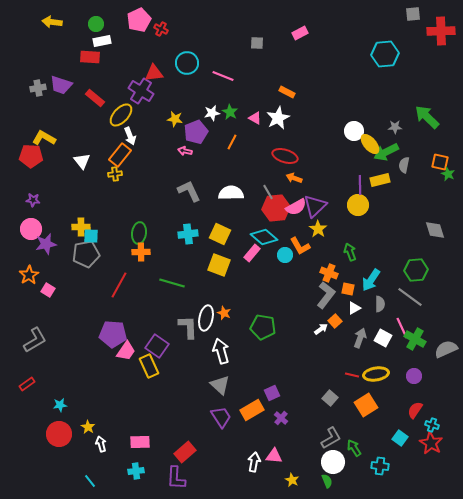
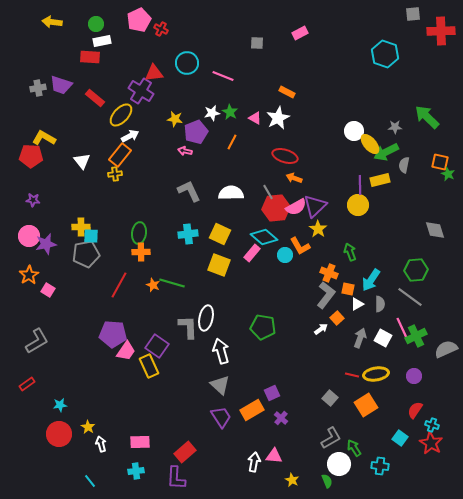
cyan hexagon at (385, 54): rotated 24 degrees clockwise
white arrow at (130, 136): rotated 96 degrees counterclockwise
pink circle at (31, 229): moved 2 px left, 7 px down
white triangle at (354, 308): moved 3 px right, 4 px up
orange star at (224, 313): moved 71 px left, 28 px up
orange square at (335, 321): moved 2 px right, 3 px up
green cross at (415, 339): moved 1 px right, 3 px up; rotated 35 degrees clockwise
gray L-shape at (35, 340): moved 2 px right, 1 px down
white circle at (333, 462): moved 6 px right, 2 px down
